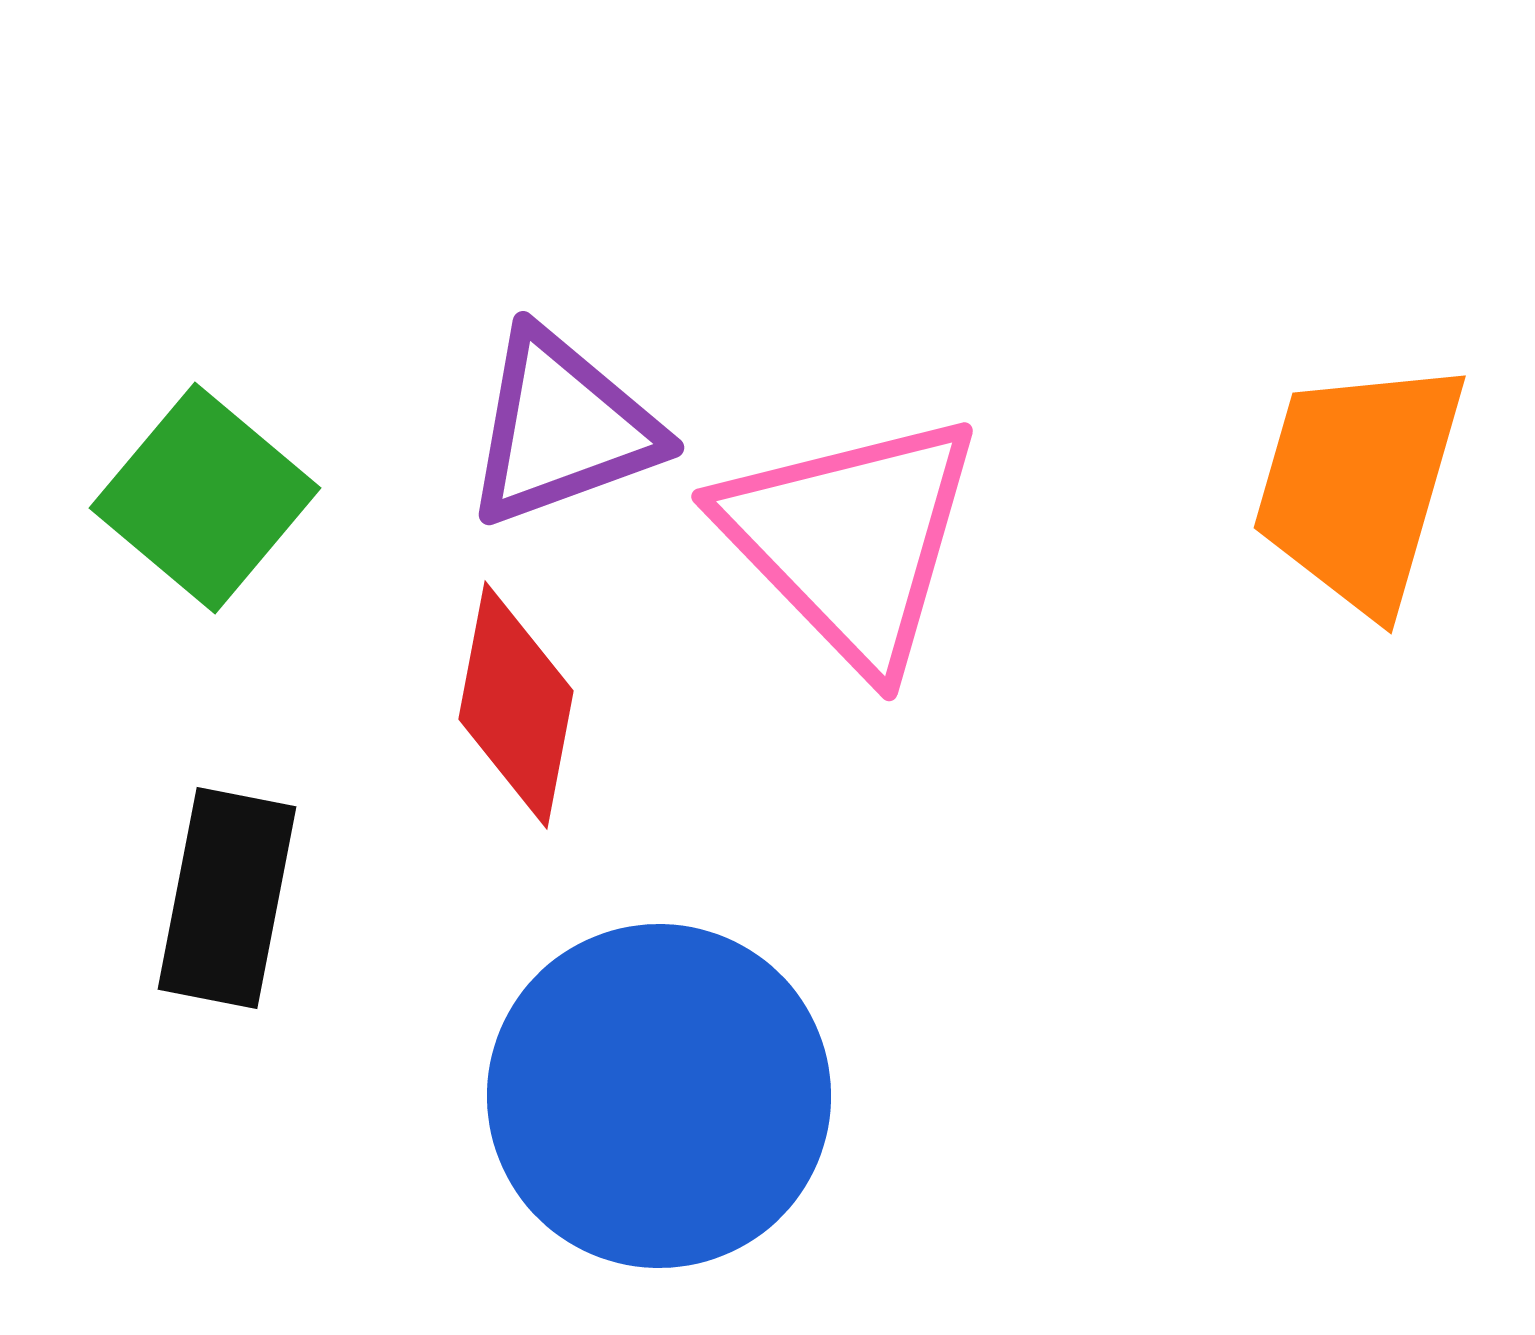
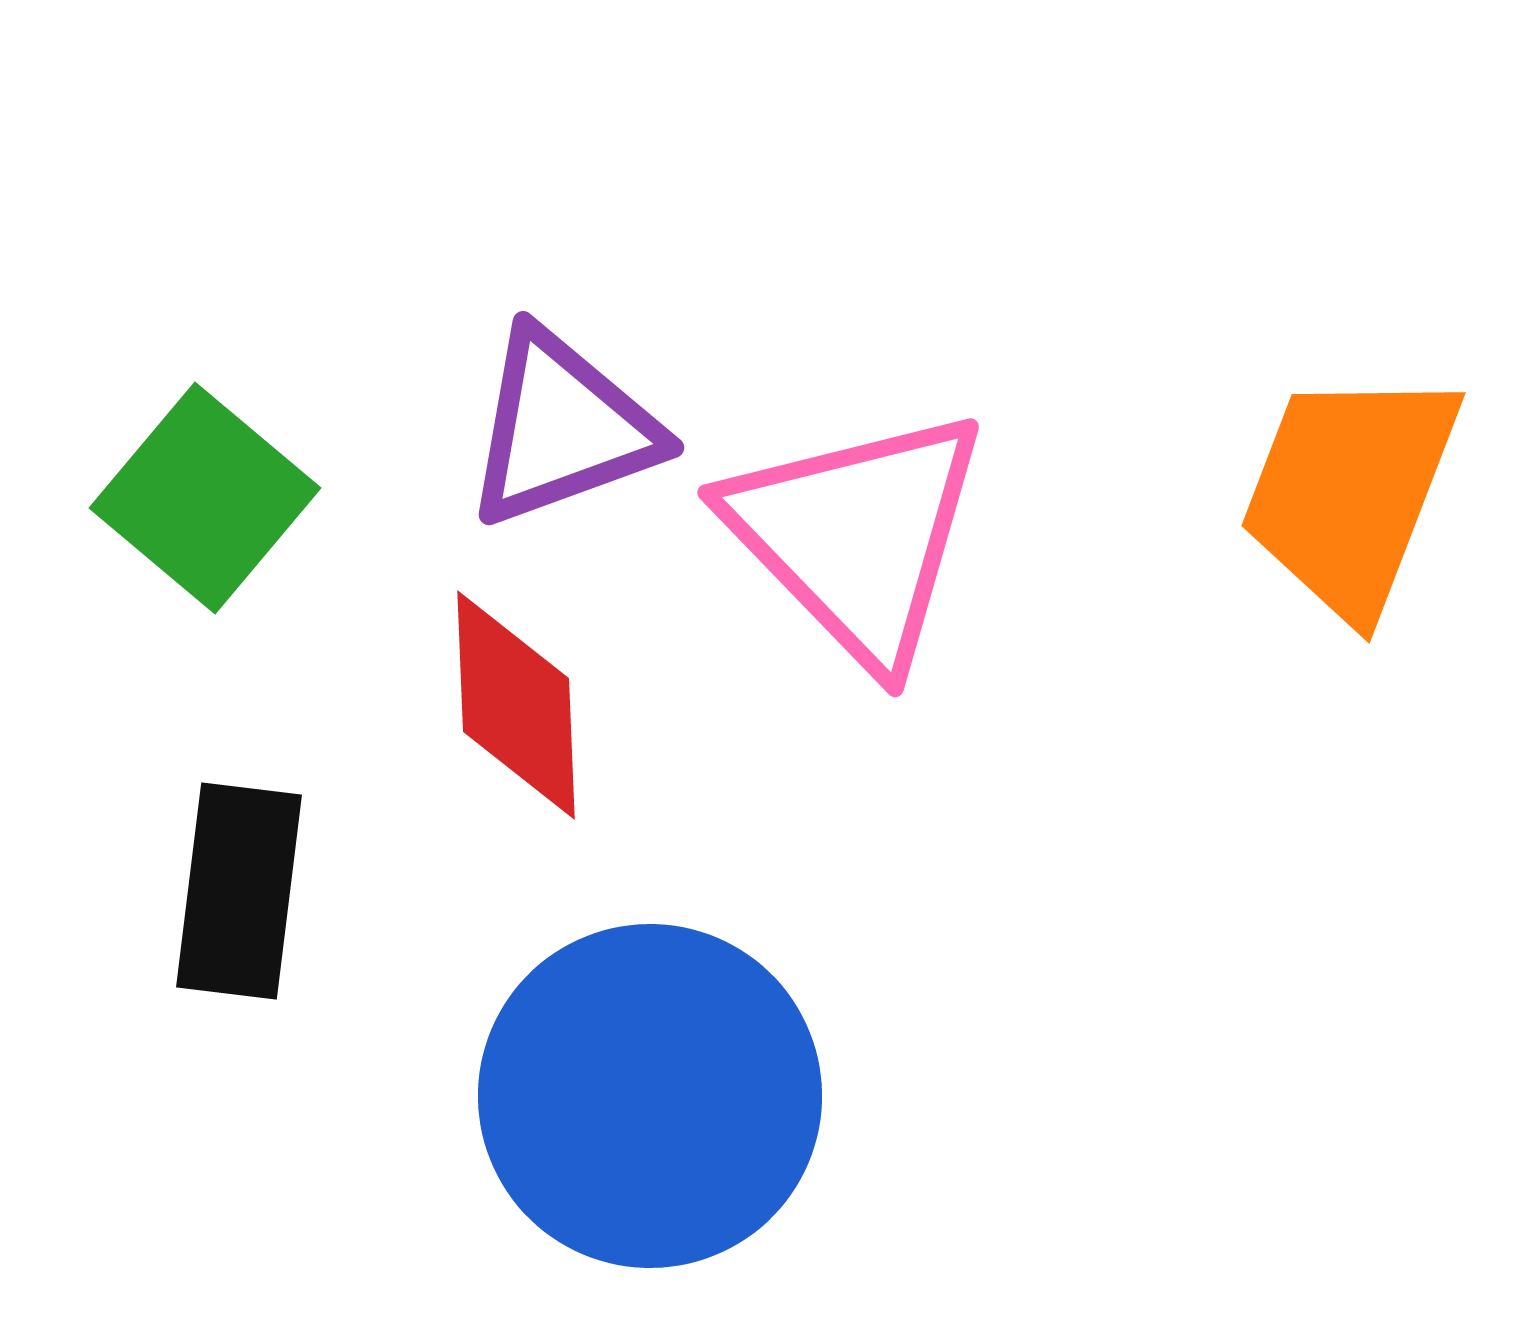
orange trapezoid: moved 9 px left, 7 px down; rotated 5 degrees clockwise
pink triangle: moved 6 px right, 4 px up
red diamond: rotated 13 degrees counterclockwise
black rectangle: moved 12 px right, 7 px up; rotated 4 degrees counterclockwise
blue circle: moved 9 px left
